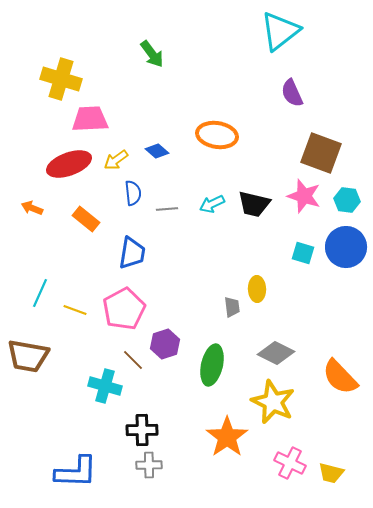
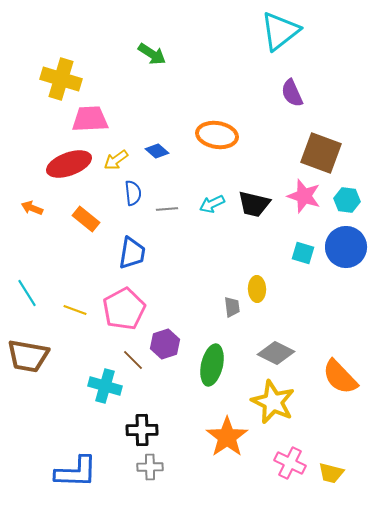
green arrow: rotated 20 degrees counterclockwise
cyan line: moved 13 px left; rotated 56 degrees counterclockwise
gray cross: moved 1 px right, 2 px down
